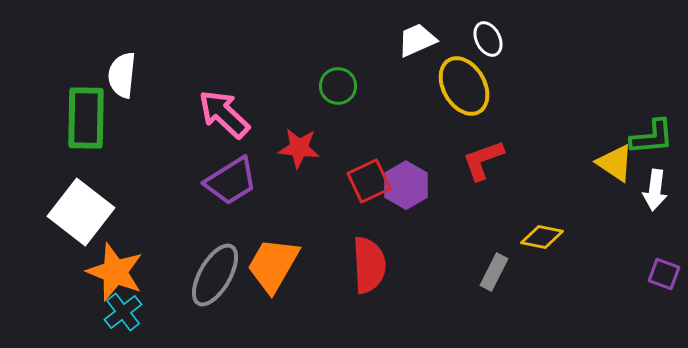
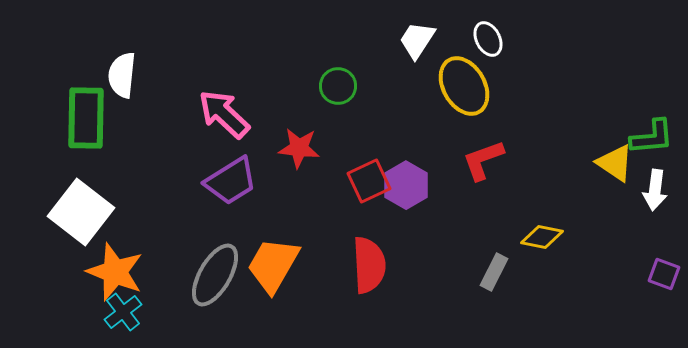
white trapezoid: rotated 33 degrees counterclockwise
